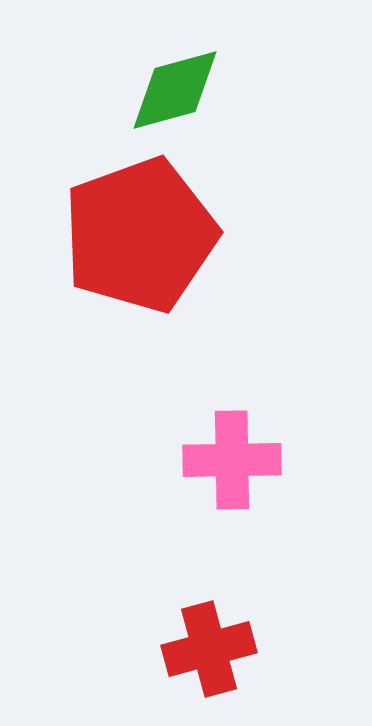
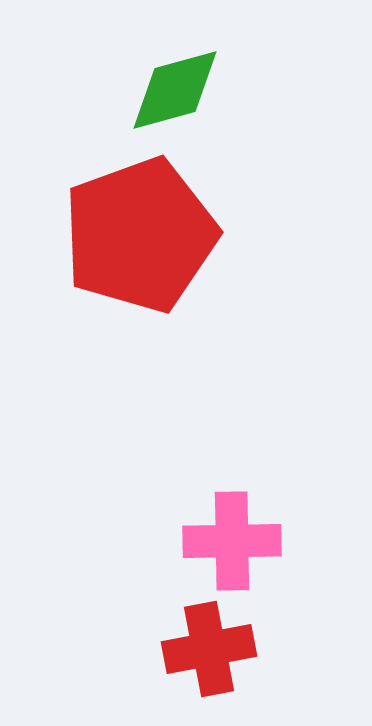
pink cross: moved 81 px down
red cross: rotated 4 degrees clockwise
